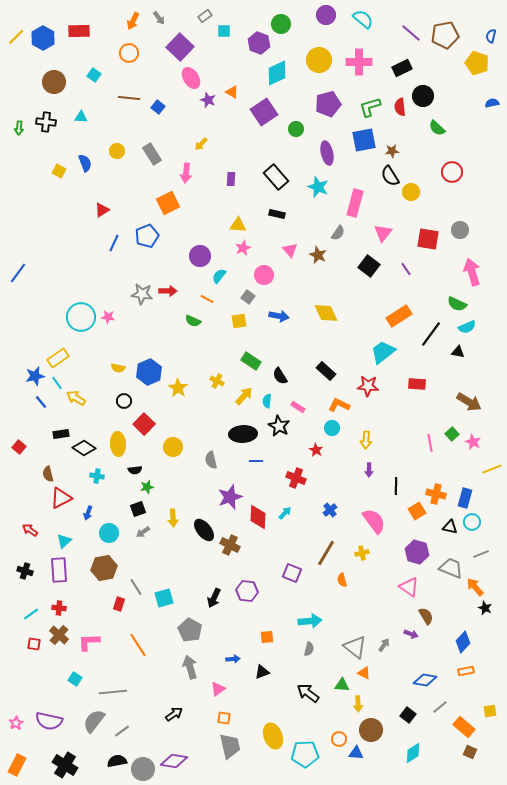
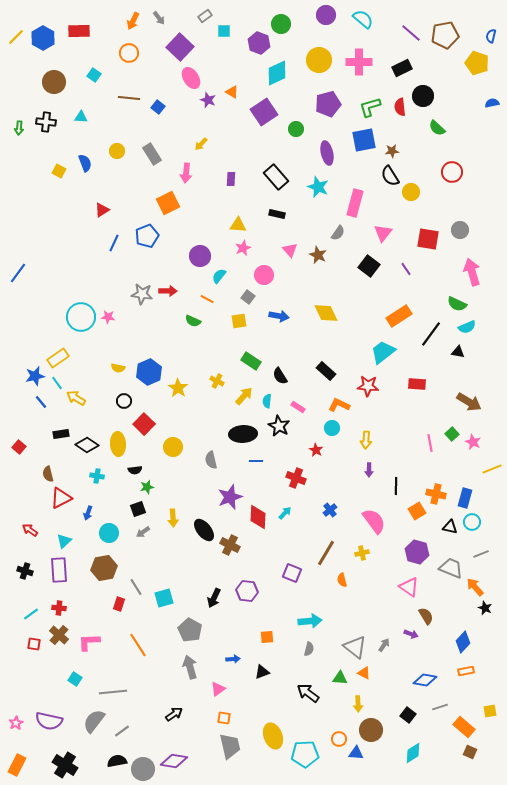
black diamond at (84, 448): moved 3 px right, 3 px up
green triangle at (342, 685): moved 2 px left, 7 px up
gray line at (440, 707): rotated 21 degrees clockwise
